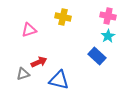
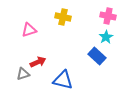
cyan star: moved 2 px left, 1 px down
red arrow: moved 1 px left
blue triangle: moved 4 px right
